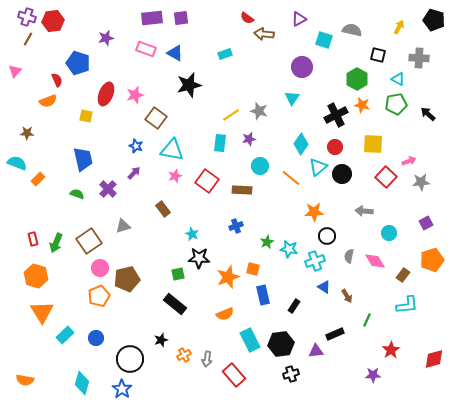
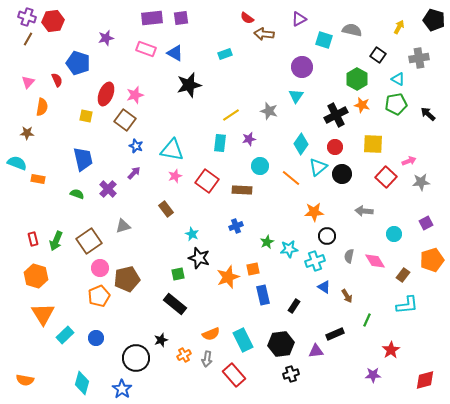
black square at (378, 55): rotated 21 degrees clockwise
gray cross at (419, 58): rotated 12 degrees counterclockwise
pink triangle at (15, 71): moved 13 px right, 11 px down
cyan triangle at (292, 98): moved 4 px right, 2 px up
orange semicircle at (48, 101): moved 6 px left, 6 px down; rotated 60 degrees counterclockwise
gray star at (259, 111): moved 10 px right
brown square at (156, 118): moved 31 px left, 2 px down
orange rectangle at (38, 179): rotated 56 degrees clockwise
brown rectangle at (163, 209): moved 3 px right
cyan circle at (389, 233): moved 5 px right, 1 px down
green arrow at (56, 243): moved 2 px up
cyan star at (289, 249): rotated 18 degrees counterclockwise
black star at (199, 258): rotated 15 degrees clockwise
orange square at (253, 269): rotated 24 degrees counterclockwise
orange triangle at (42, 312): moved 1 px right, 2 px down
orange semicircle at (225, 314): moved 14 px left, 20 px down
cyan rectangle at (250, 340): moved 7 px left
black circle at (130, 359): moved 6 px right, 1 px up
red diamond at (434, 359): moved 9 px left, 21 px down
